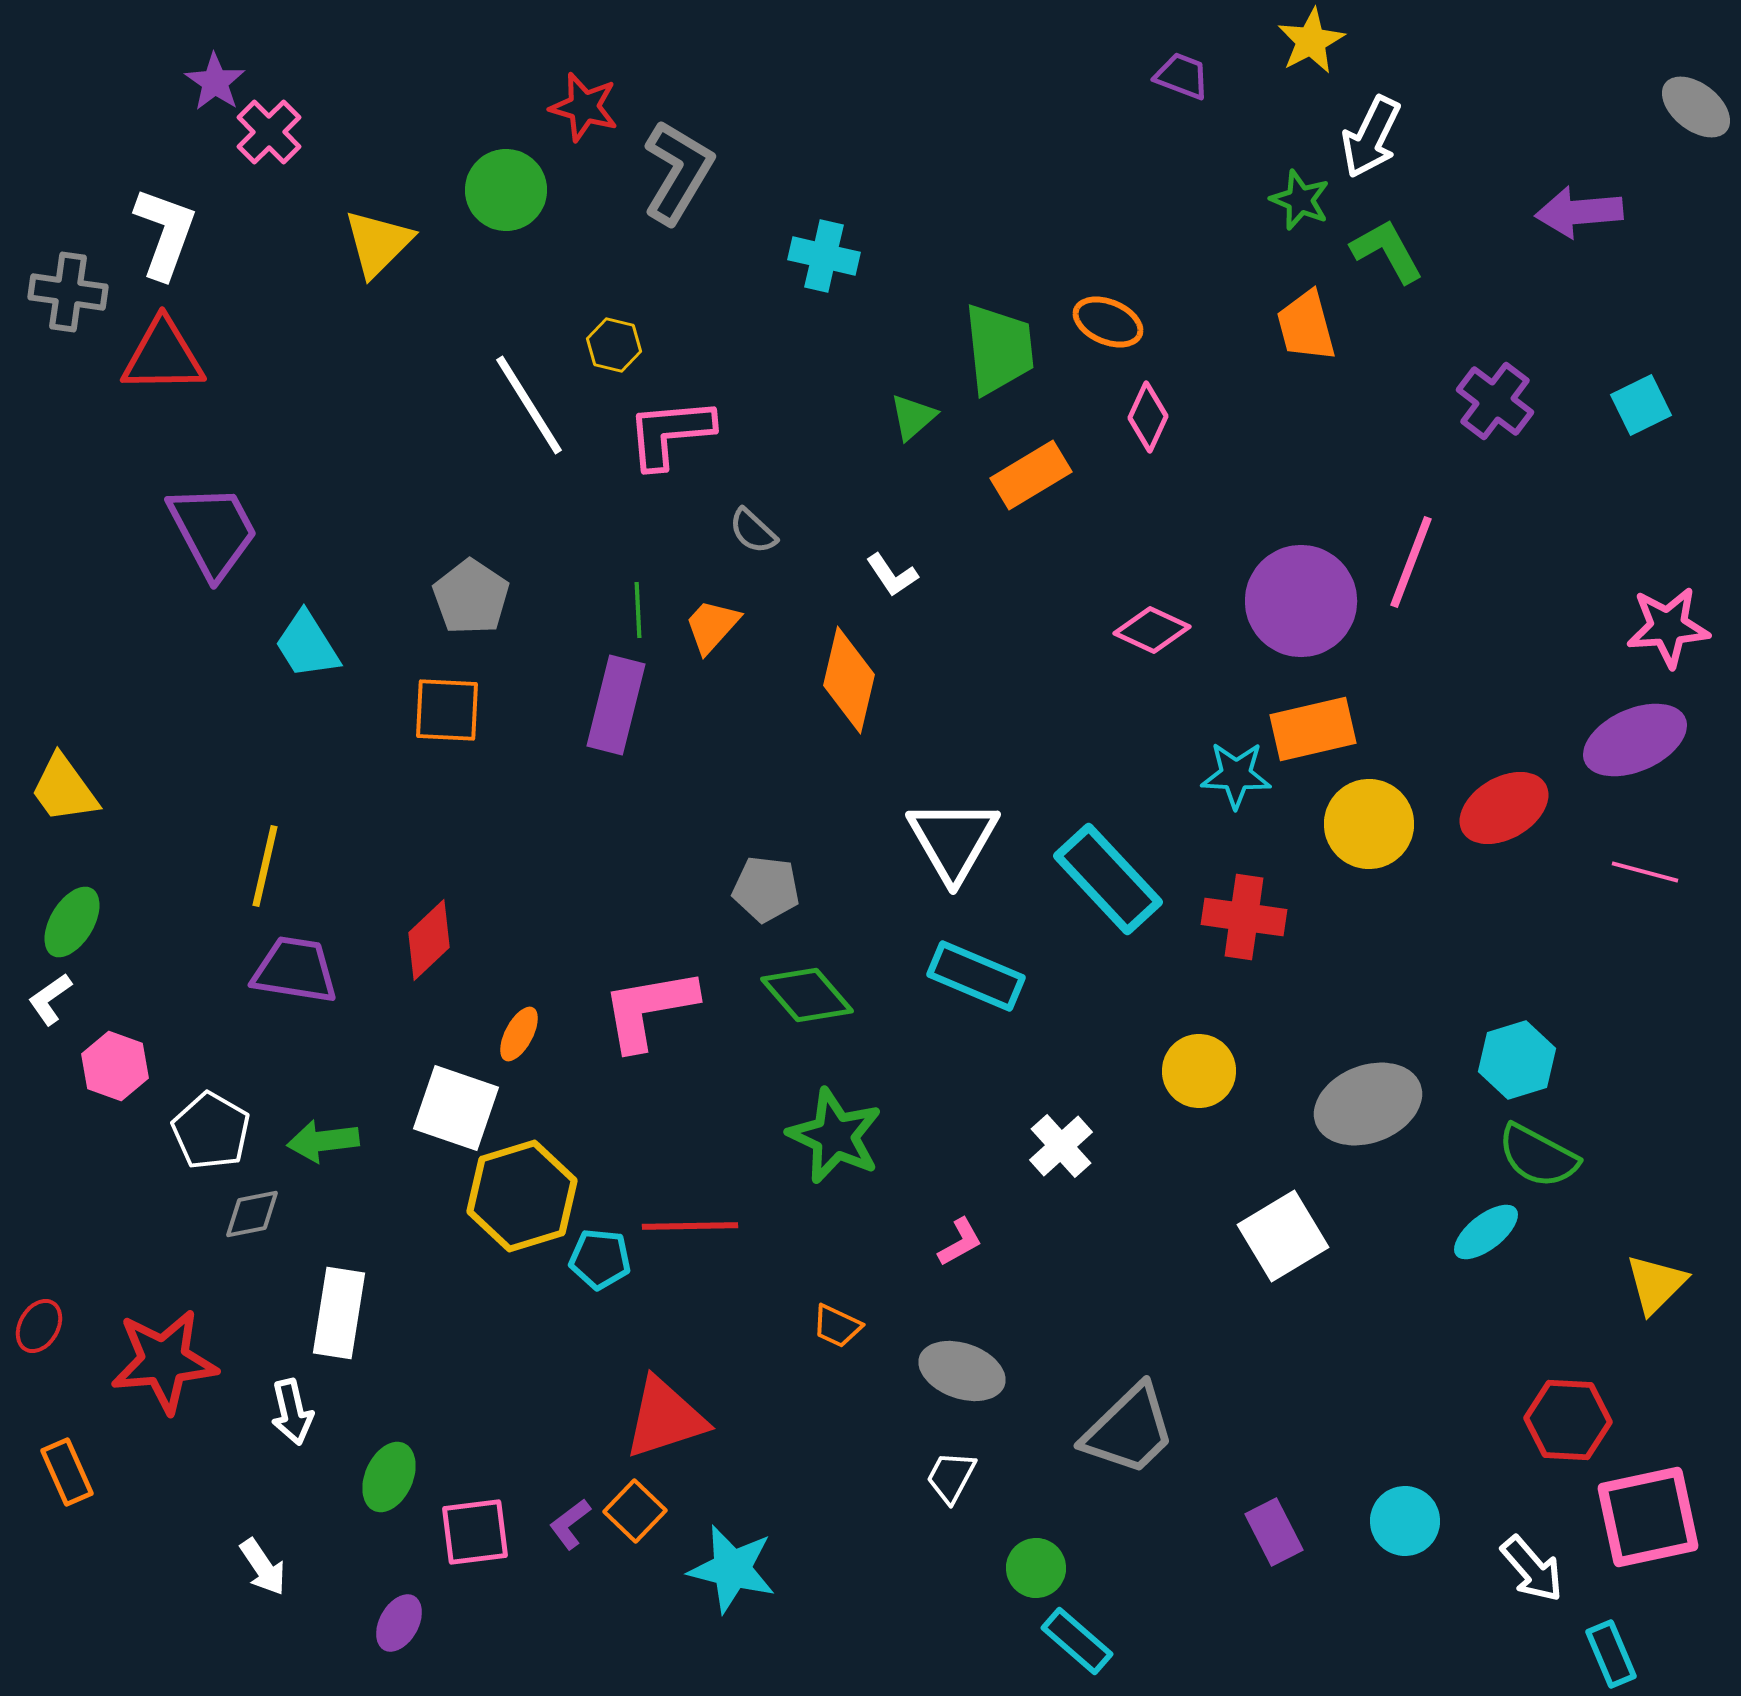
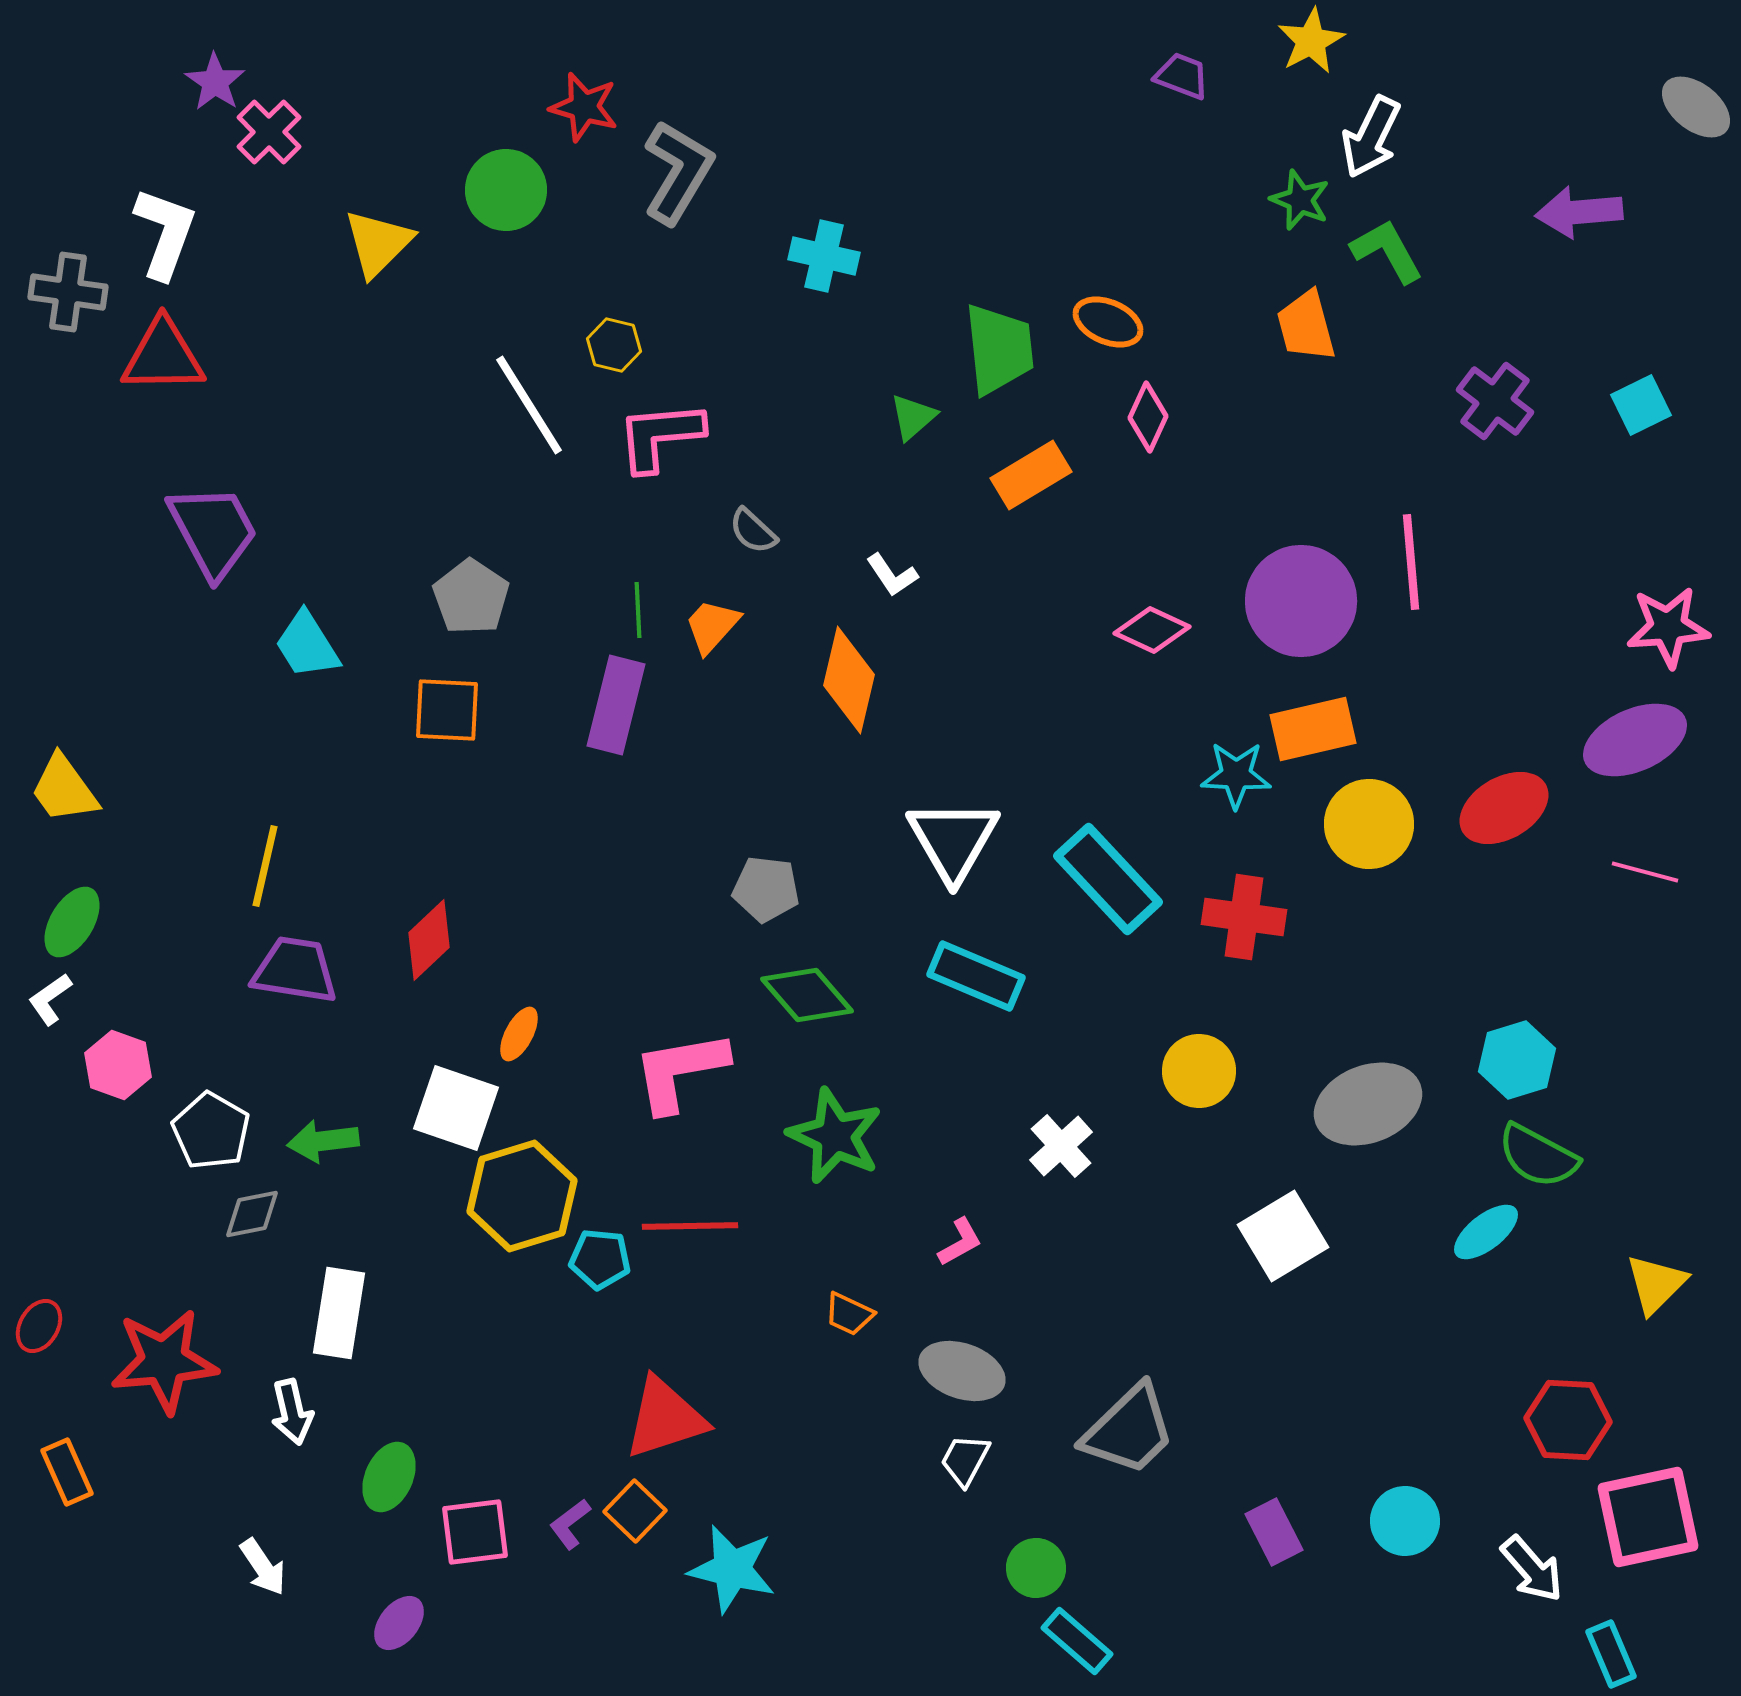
pink L-shape at (670, 433): moved 10 px left, 3 px down
pink line at (1411, 562): rotated 26 degrees counterclockwise
pink L-shape at (649, 1009): moved 31 px right, 62 px down
pink hexagon at (115, 1066): moved 3 px right, 1 px up
orange trapezoid at (837, 1326): moved 12 px right, 12 px up
white trapezoid at (951, 1477): moved 14 px right, 17 px up
purple ellipse at (399, 1623): rotated 10 degrees clockwise
